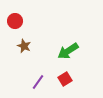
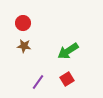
red circle: moved 8 px right, 2 px down
brown star: rotated 16 degrees counterclockwise
red square: moved 2 px right
